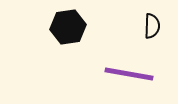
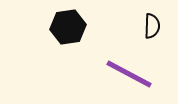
purple line: rotated 18 degrees clockwise
